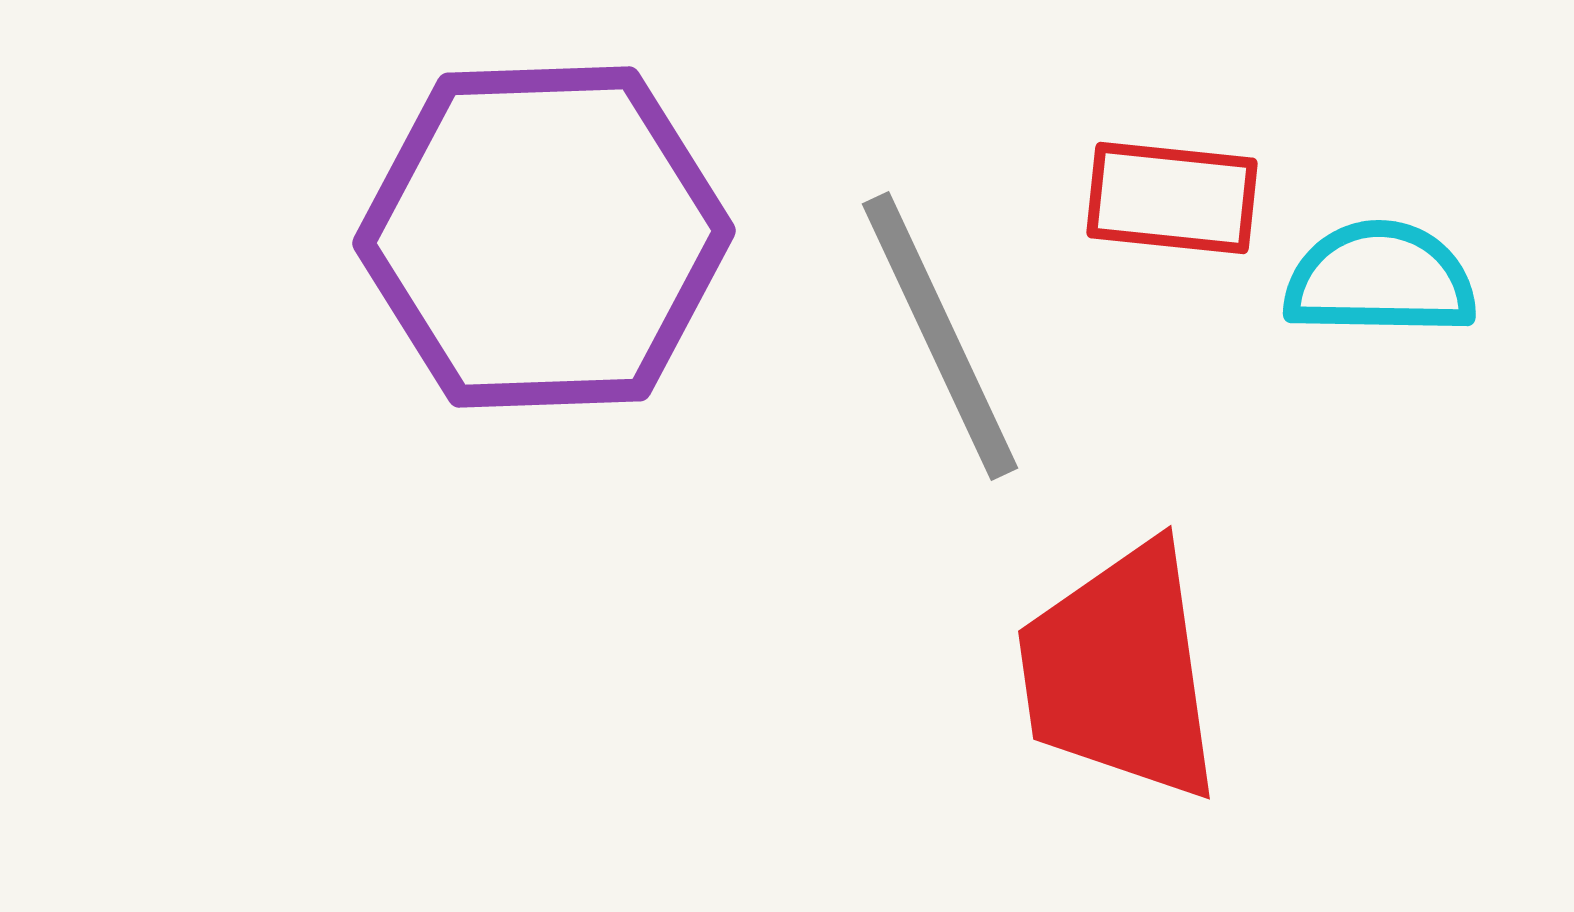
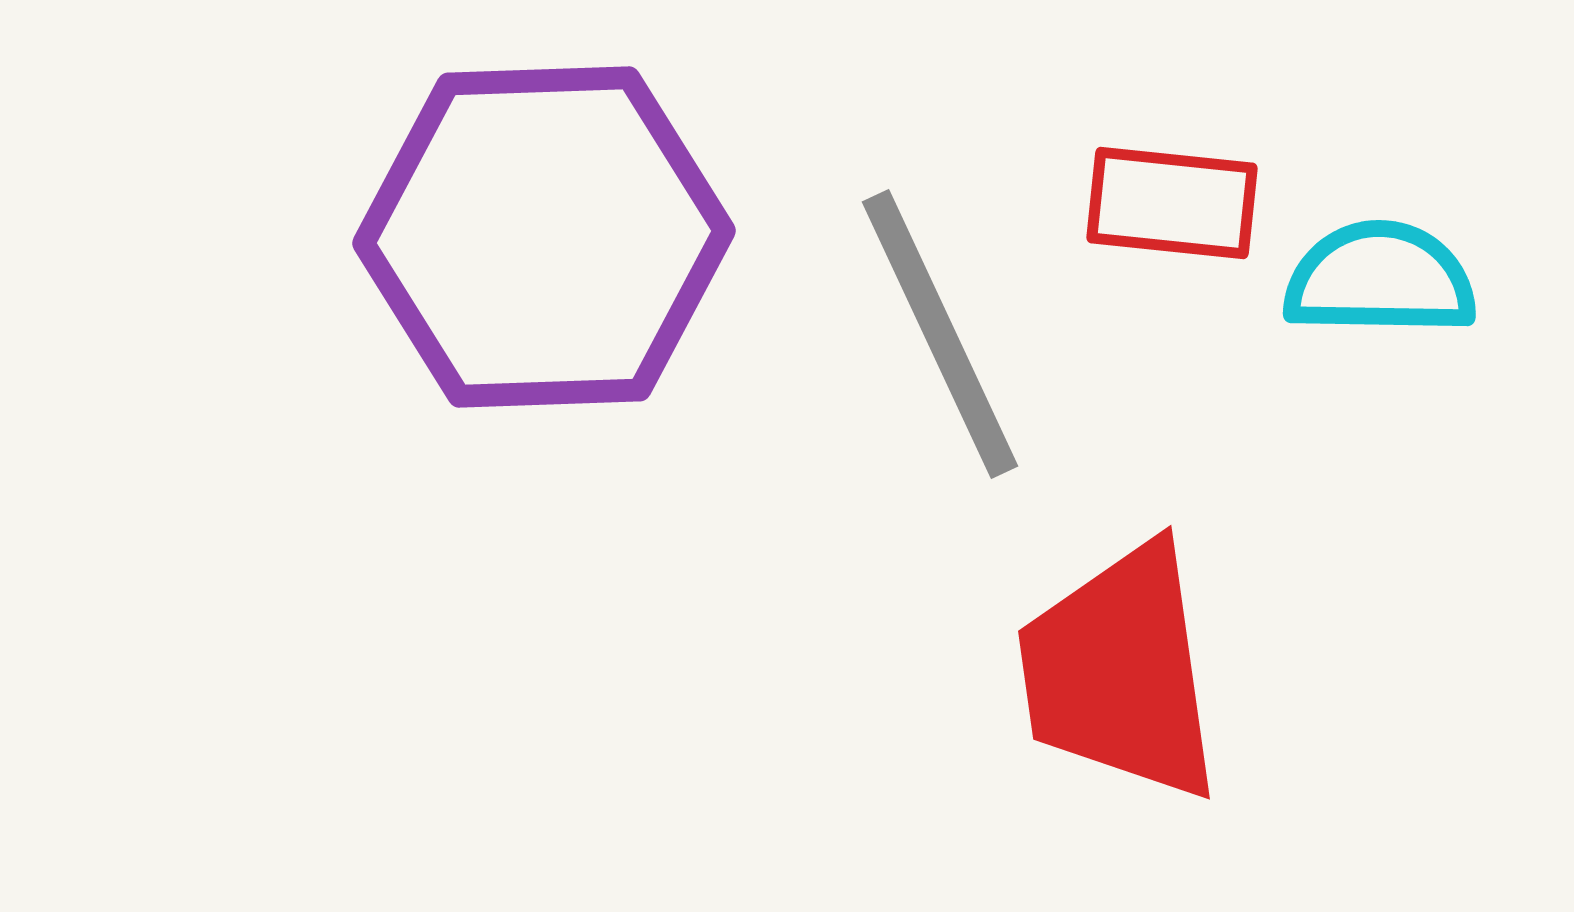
red rectangle: moved 5 px down
gray line: moved 2 px up
